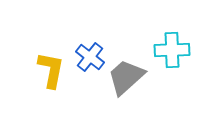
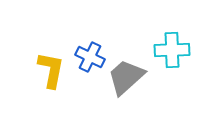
blue cross: rotated 12 degrees counterclockwise
